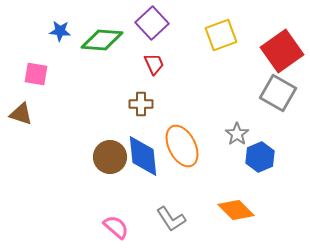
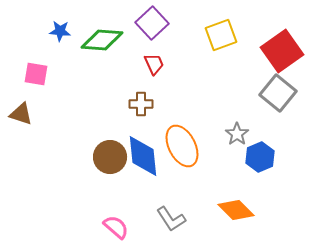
gray square: rotated 9 degrees clockwise
